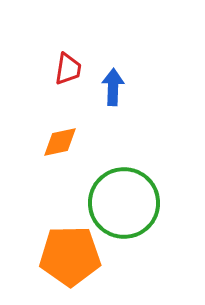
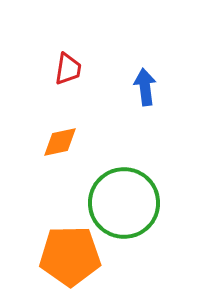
blue arrow: moved 32 px right; rotated 9 degrees counterclockwise
